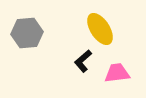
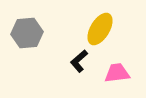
yellow ellipse: rotated 64 degrees clockwise
black L-shape: moved 4 px left
